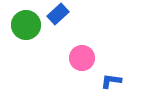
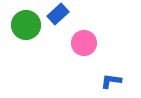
pink circle: moved 2 px right, 15 px up
